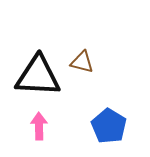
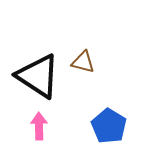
brown triangle: moved 1 px right
black triangle: rotated 30 degrees clockwise
